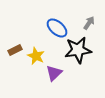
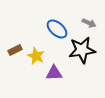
gray arrow: rotated 80 degrees clockwise
blue ellipse: moved 1 px down
black star: moved 4 px right
purple triangle: rotated 42 degrees clockwise
